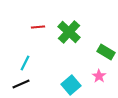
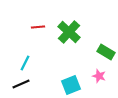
pink star: rotated 16 degrees counterclockwise
cyan square: rotated 18 degrees clockwise
